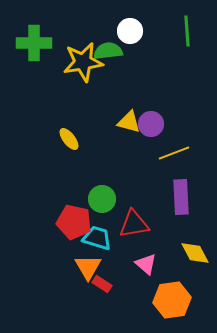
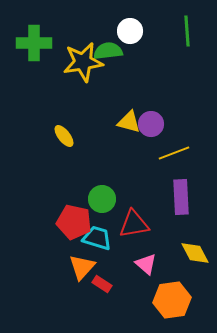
yellow ellipse: moved 5 px left, 3 px up
orange triangle: moved 6 px left; rotated 12 degrees clockwise
